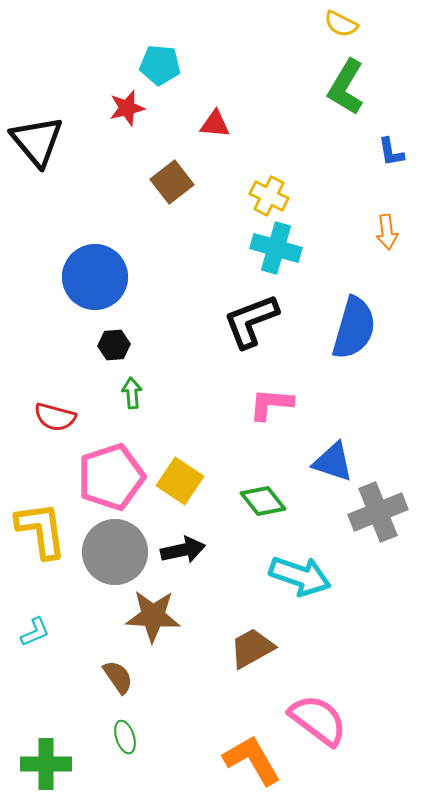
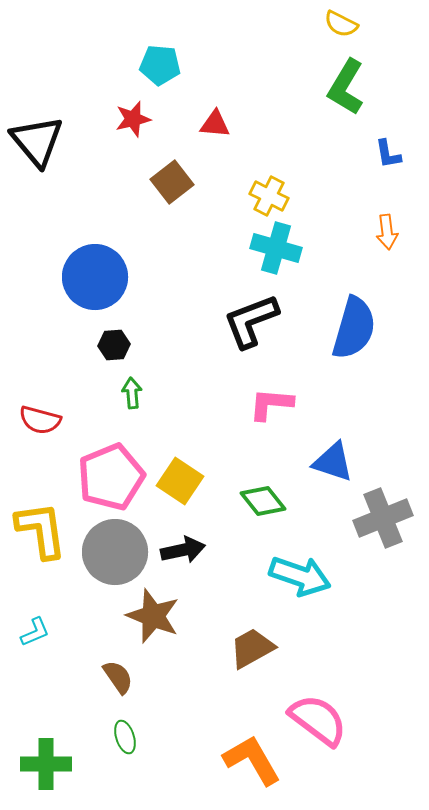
red star: moved 6 px right, 11 px down
blue L-shape: moved 3 px left, 2 px down
red semicircle: moved 15 px left, 3 px down
pink pentagon: rotated 4 degrees counterclockwise
gray cross: moved 5 px right, 6 px down
brown star: rotated 18 degrees clockwise
